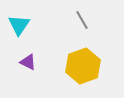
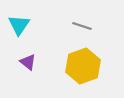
gray line: moved 6 px down; rotated 42 degrees counterclockwise
purple triangle: rotated 12 degrees clockwise
